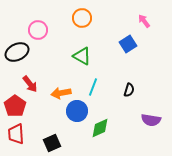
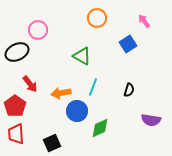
orange circle: moved 15 px right
